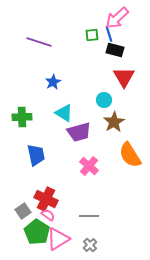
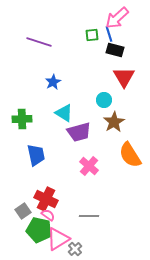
green cross: moved 2 px down
green pentagon: moved 2 px right, 2 px up; rotated 20 degrees counterclockwise
gray cross: moved 15 px left, 4 px down
